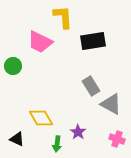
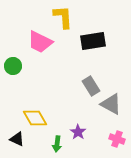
yellow diamond: moved 6 px left
